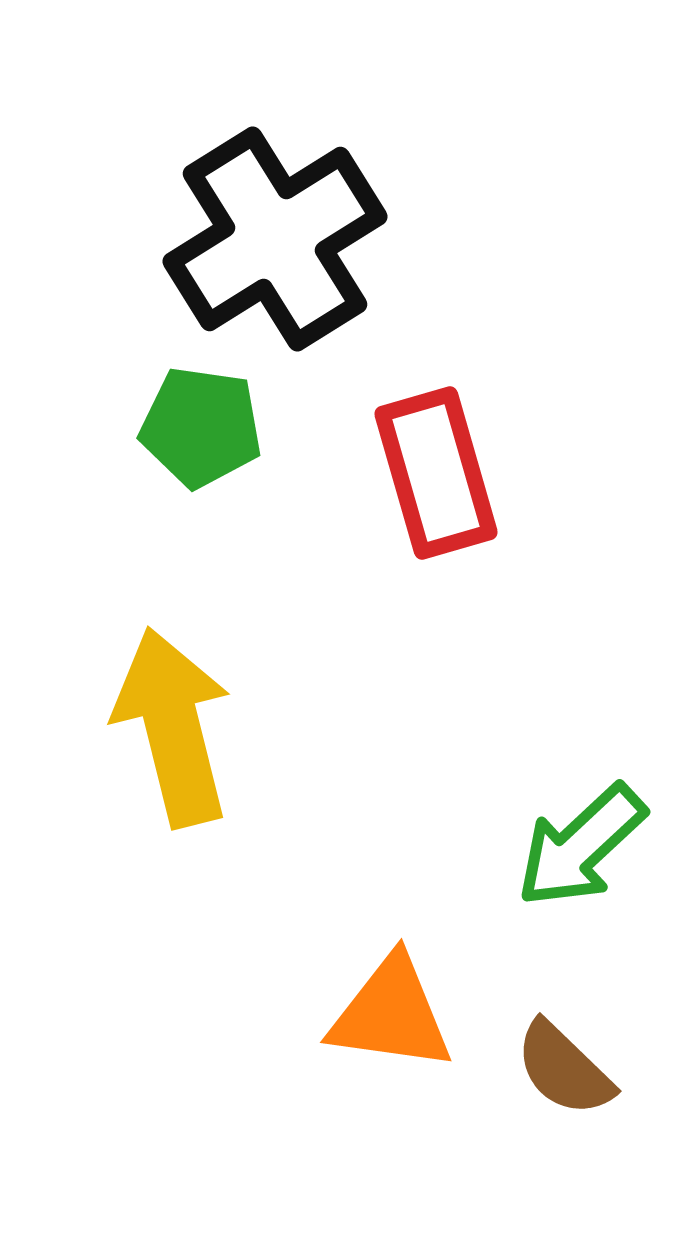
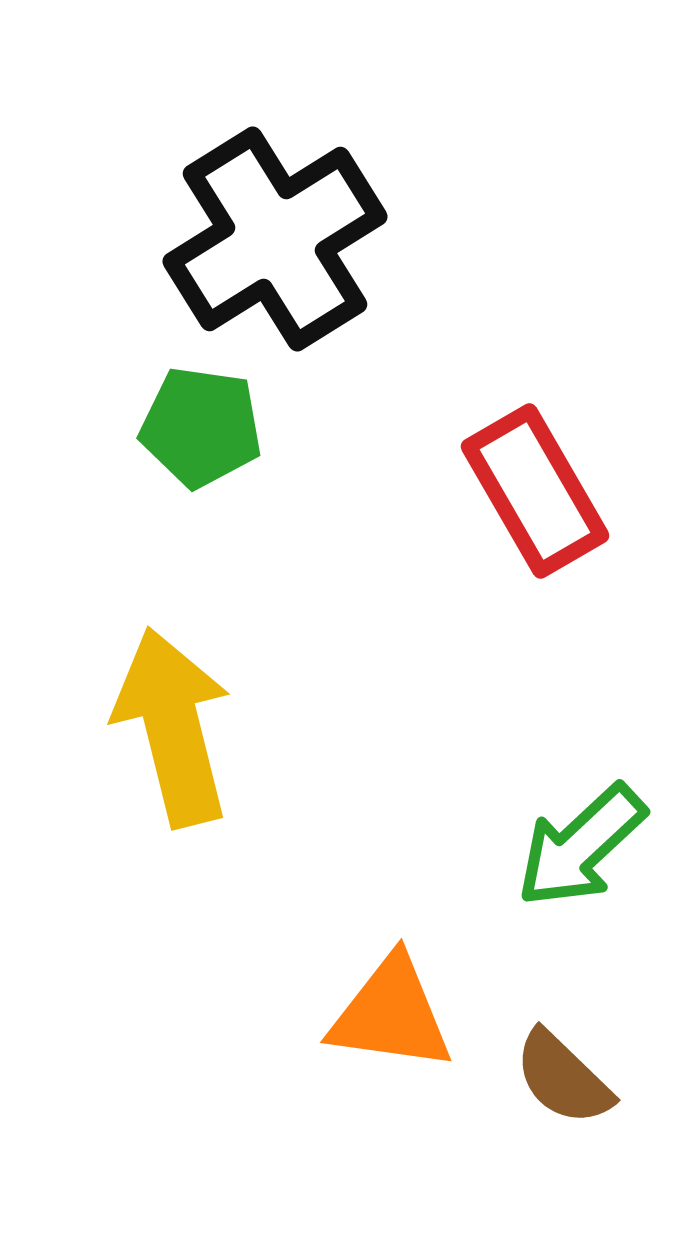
red rectangle: moved 99 px right, 18 px down; rotated 14 degrees counterclockwise
brown semicircle: moved 1 px left, 9 px down
